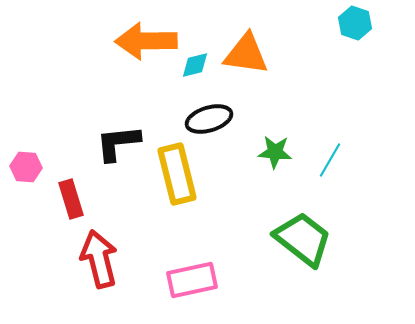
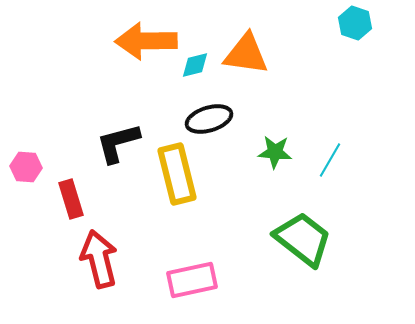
black L-shape: rotated 9 degrees counterclockwise
